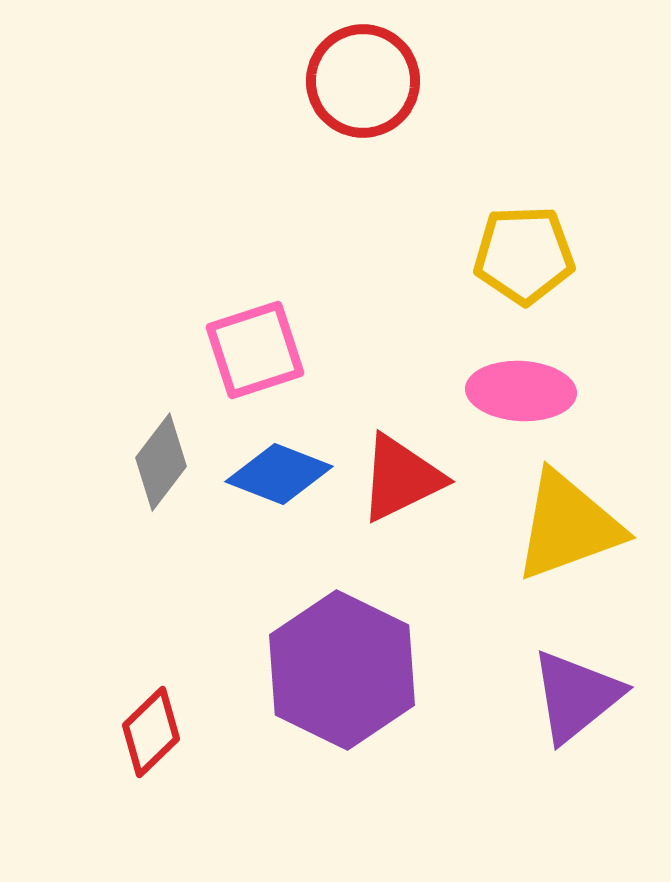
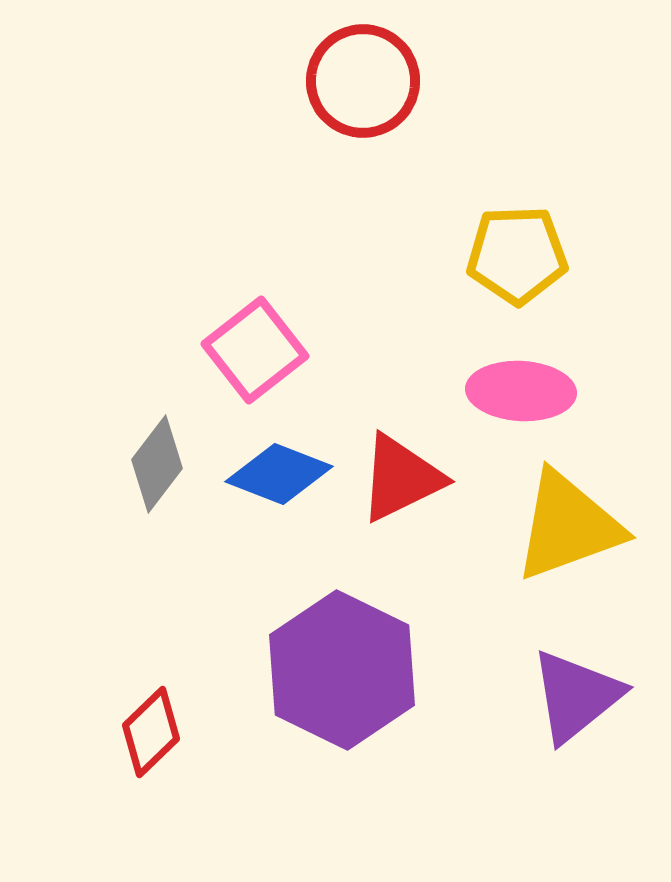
yellow pentagon: moved 7 px left
pink square: rotated 20 degrees counterclockwise
gray diamond: moved 4 px left, 2 px down
